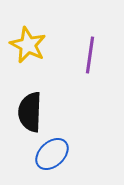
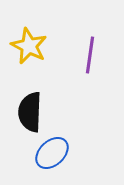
yellow star: moved 1 px right, 1 px down
blue ellipse: moved 1 px up
